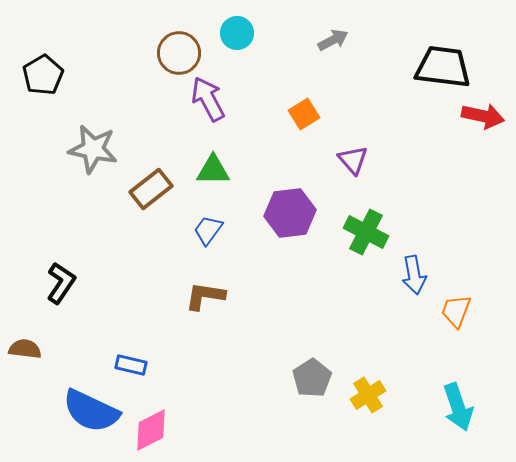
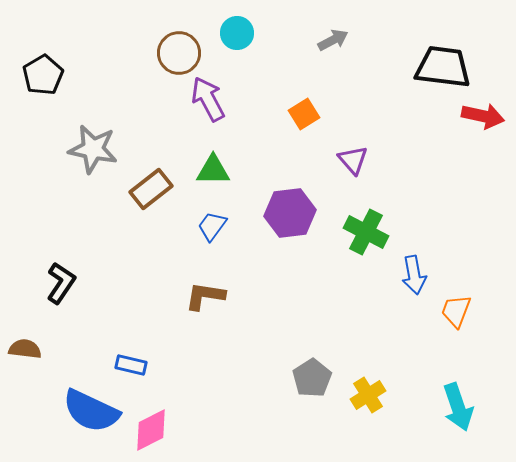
blue trapezoid: moved 4 px right, 4 px up
